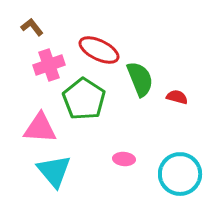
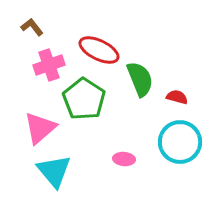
pink triangle: rotated 45 degrees counterclockwise
cyan circle: moved 32 px up
